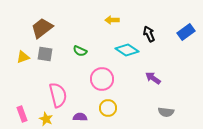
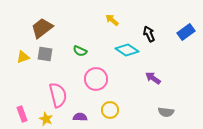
yellow arrow: rotated 40 degrees clockwise
pink circle: moved 6 px left
yellow circle: moved 2 px right, 2 px down
